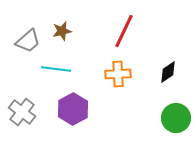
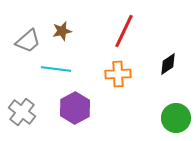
black diamond: moved 8 px up
purple hexagon: moved 2 px right, 1 px up
